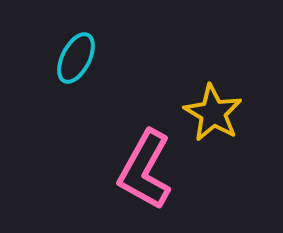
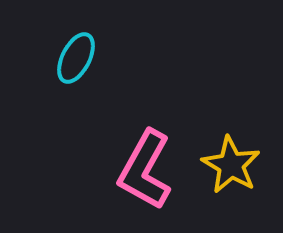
yellow star: moved 18 px right, 52 px down
